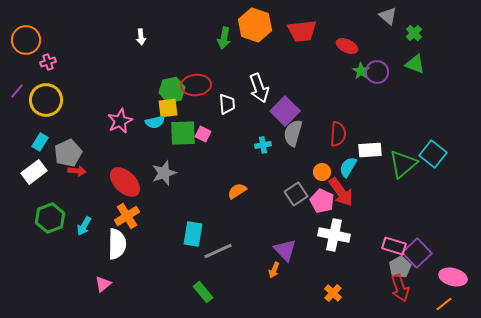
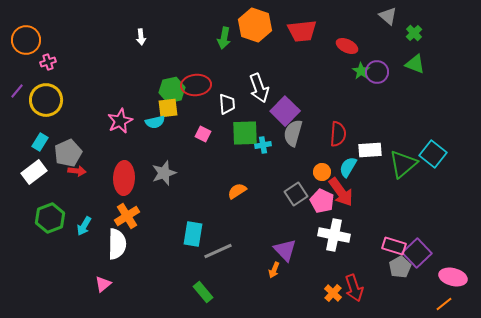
green square at (183, 133): moved 62 px right
red ellipse at (125, 182): moved 1 px left, 4 px up; rotated 48 degrees clockwise
red arrow at (400, 288): moved 46 px left
